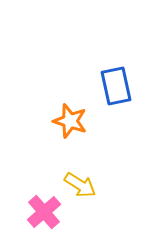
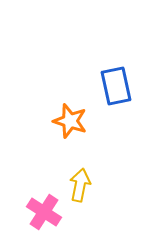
yellow arrow: rotated 112 degrees counterclockwise
pink cross: rotated 16 degrees counterclockwise
